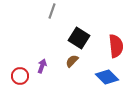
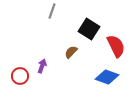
black square: moved 10 px right, 9 px up
red semicircle: rotated 20 degrees counterclockwise
brown semicircle: moved 1 px left, 9 px up
blue diamond: rotated 25 degrees counterclockwise
